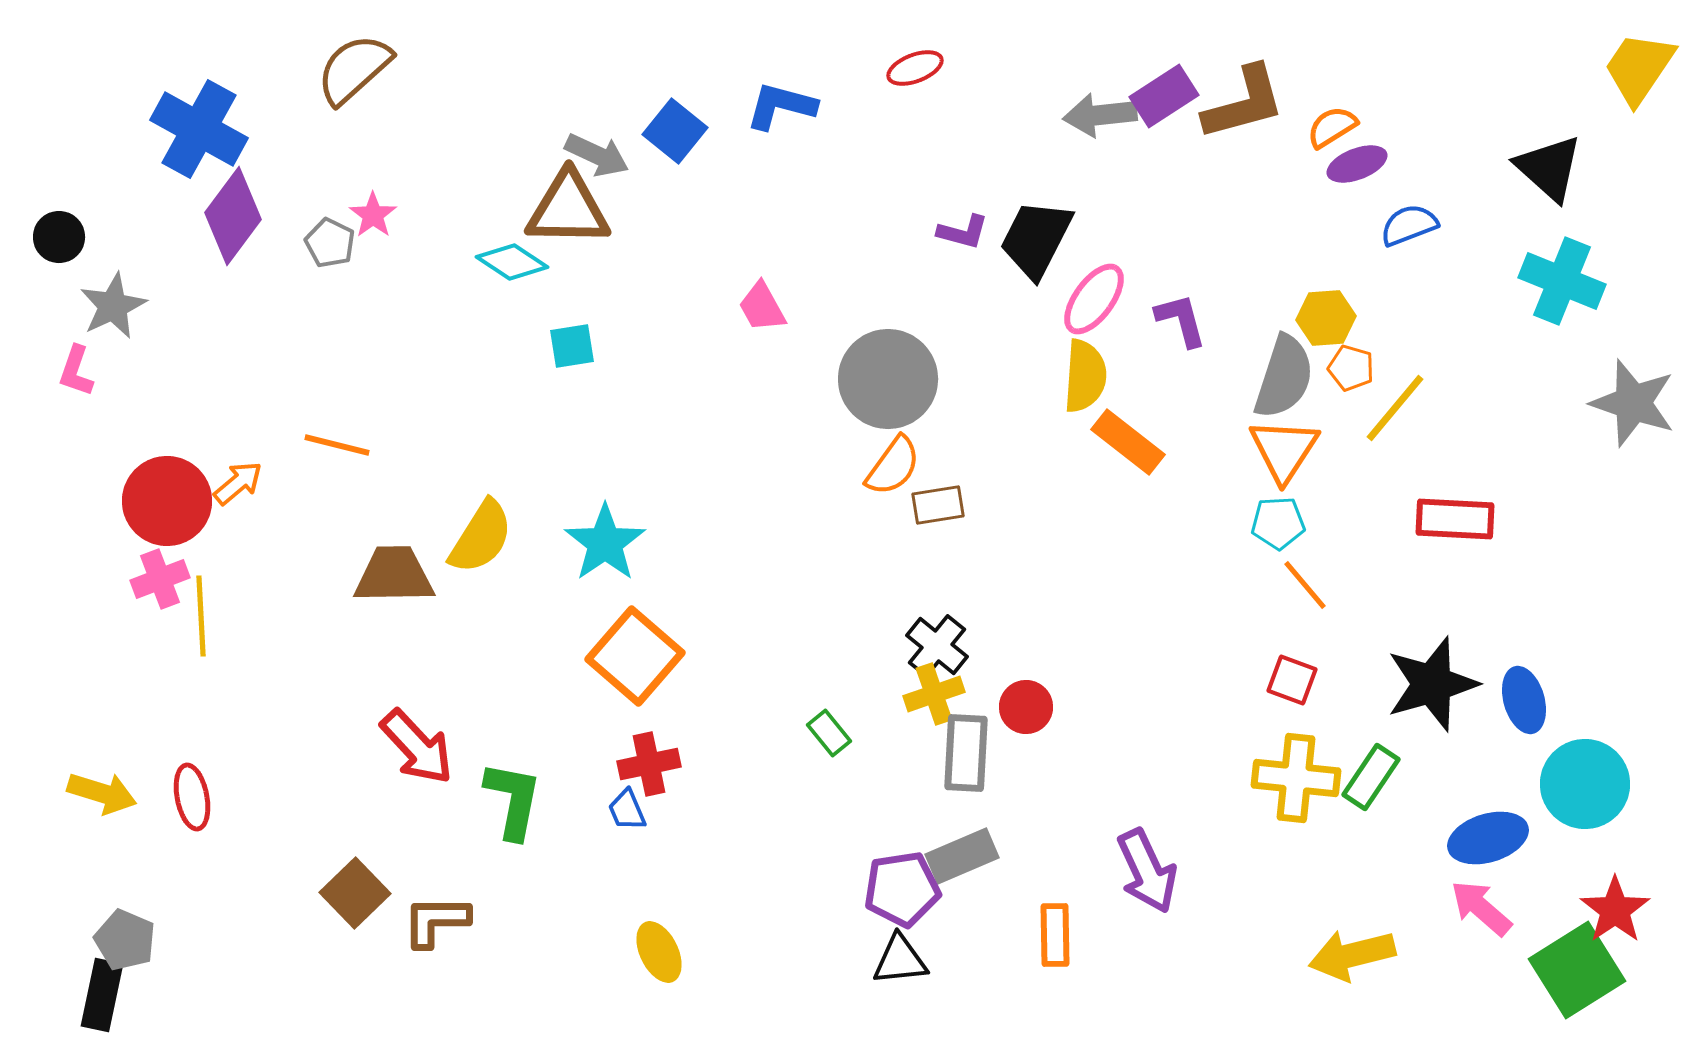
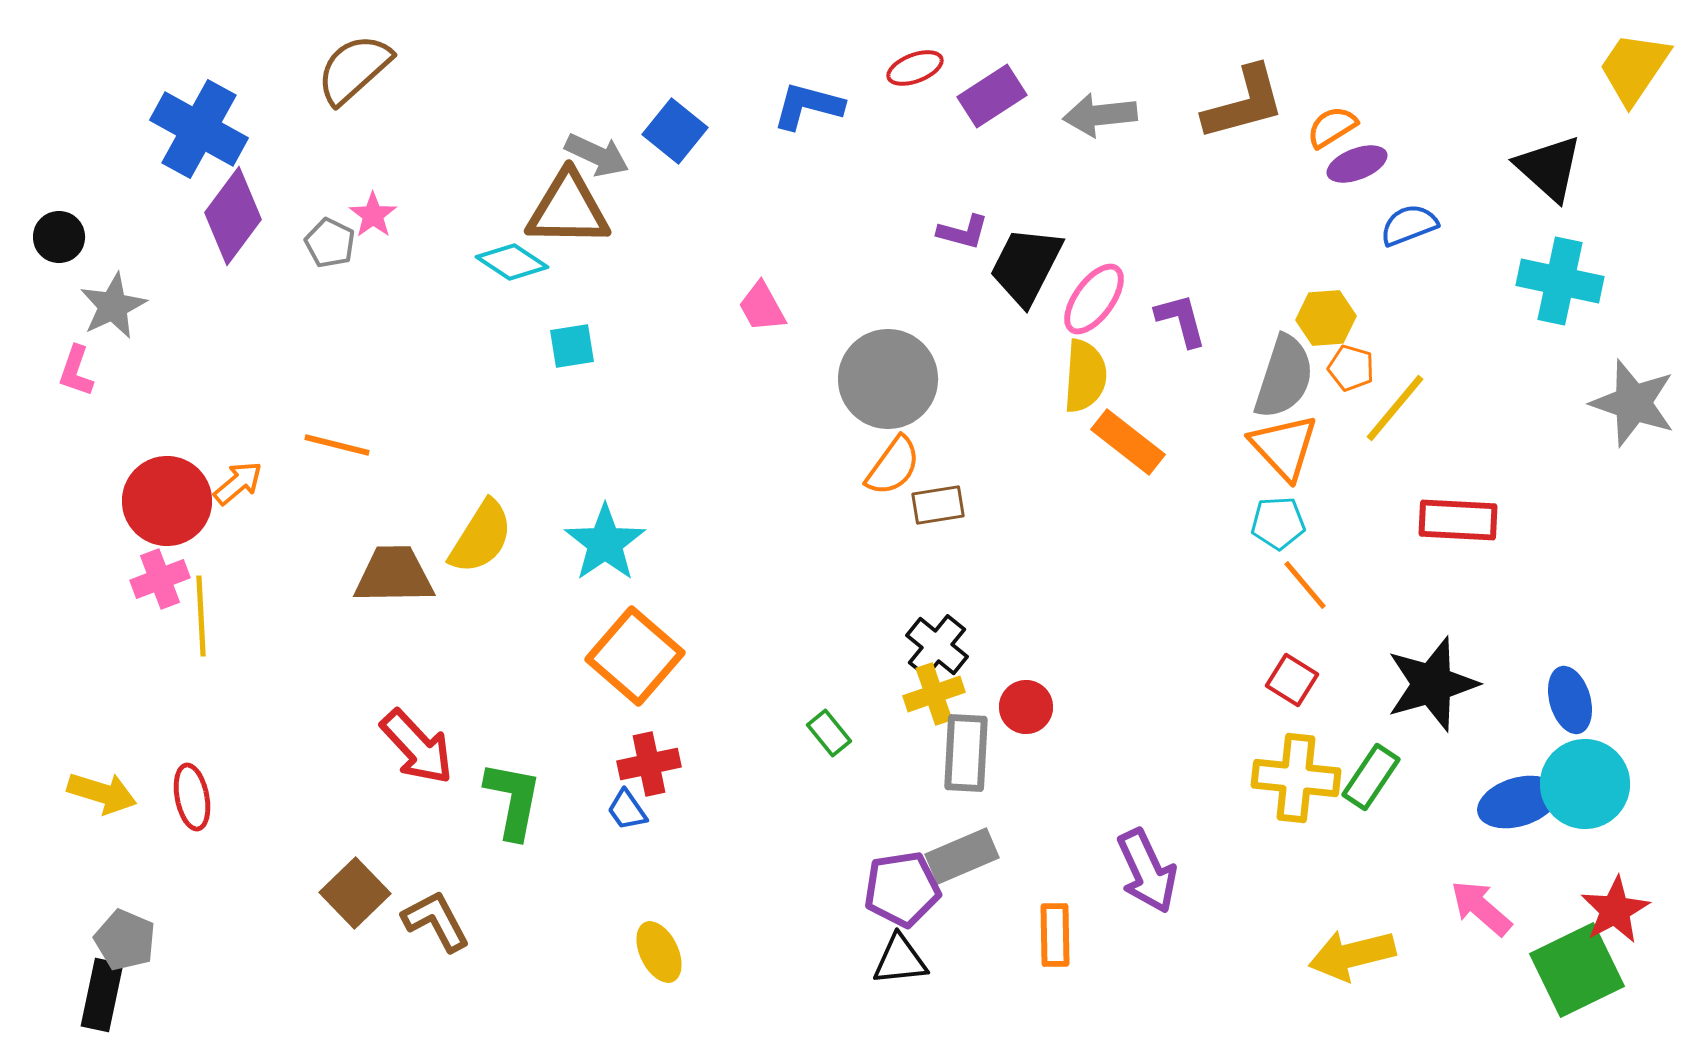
yellow trapezoid at (1639, 68): moved 5 px left
purple rectangle at (1164, 96): moved 172 px left
blue L-shape at (781, 106): moved 27 px right
black trapezoid at (1036, 239): moved 10 px left, 27 px down
cyan cross at (1562, 281): moved 2 px left; rotated 10 degrees counterclockwise
orange triangle at (1284, 450): moved 3 px up; rotated 16 degrees counterclockwise
red rectangle at (1455, 519): moved 3 px right, 1 px down
red square at (1292, 680): rotated 12 degrees clockwise
blue ellipse at (1524, 700): moved 46 px right
blue trapezoid at (627, 810): rotated 12 degrees counterclockwise
blue ellipse at (1488, 838): moved 30 px right, 36 px up
red star at (1615, 910): rotated 6 degrees clockwise
brown L-shape at (436, 921): rotated 62 degrees clockwise
green square at (1577, 970): rotated 6 degrees clockwise
